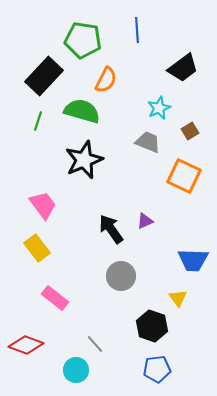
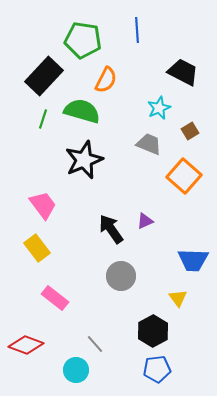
black trapezoid: moved 4 px down; rotated 116 degrees counterclockwise
green line: moved 5 px right, 2 px up
gray trapezoid: moved 1 px right, 2 px down
orange square: rotated 16 degrees clockwise
black hexagon: moved 1 px right, 5 px down; rotated 12 degrees clockwise
